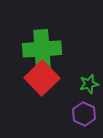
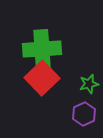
purple hexagon: rotated 10 degrees clockwise
